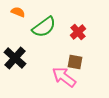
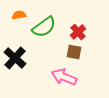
orange semicircle: moved 1 px right, 3 px down; rotated 32 degrees counterclockwise
brown square: moved 1 px left, 10 px up
pink arrow: rotated 15 degrees counterclockwise
